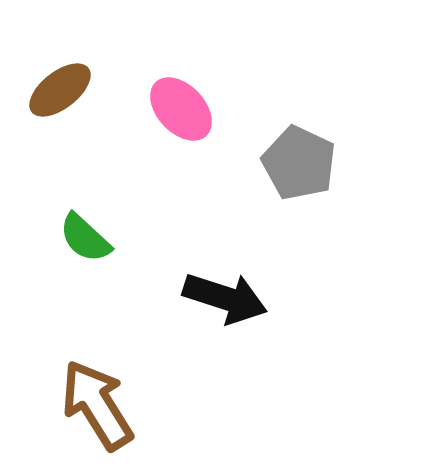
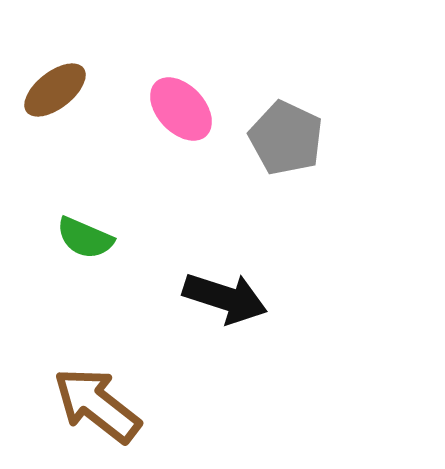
brown ellipse: moved 5 px left
gray pentagon: moved 13 px left, 25 px up
green semicircle: rotated 20 degrees counterclockwise
brown arrow: rotated 20 degrees counterclockwise
